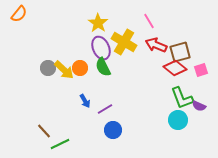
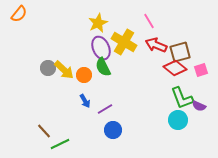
yellow star: rotated 12 degrees clockwise
orange circle: moved 4 px right, 7 px down
